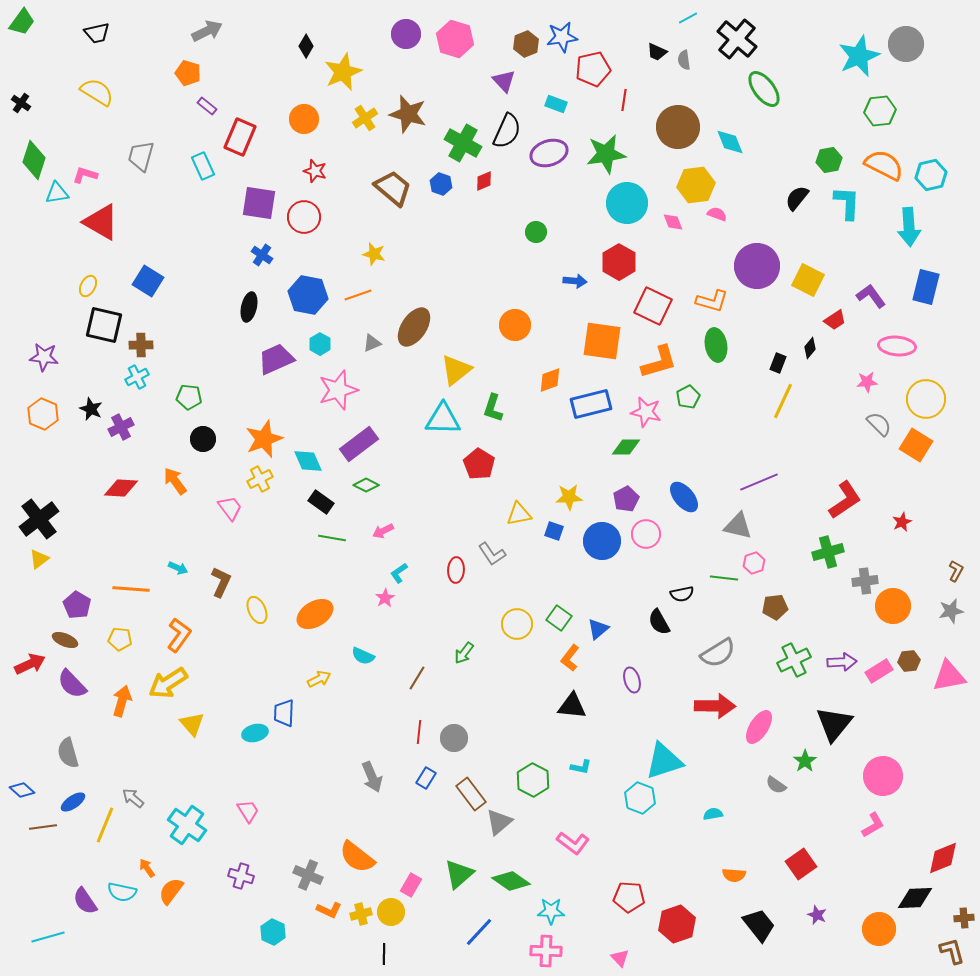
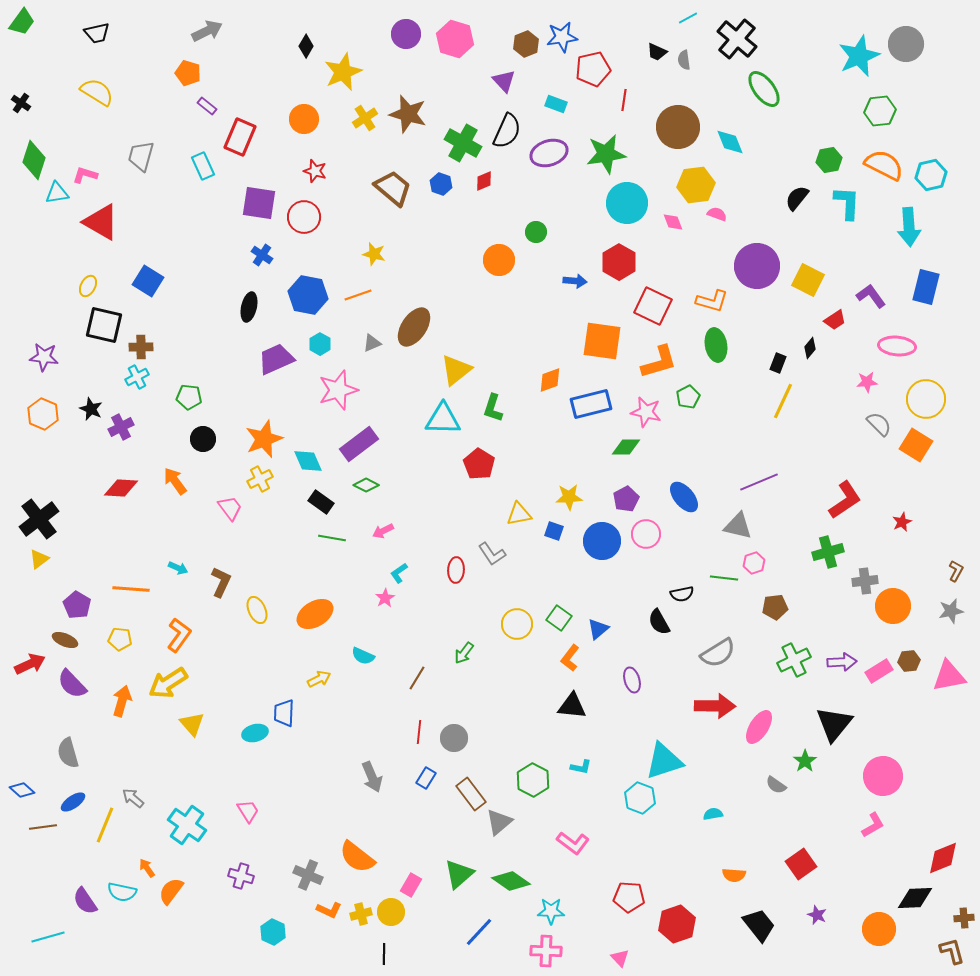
orange circle at (515, 325): moved 16 px left, 65 px up
brown cross at (141, 345): moved 2 px down
